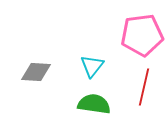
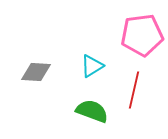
cyan triangle: rotated 20 degrees clockwise
red line: moved 10 px left, 3 px down
green semicircle: moved 2 px left, 7 px down; rotated 12 degrees clockwise
